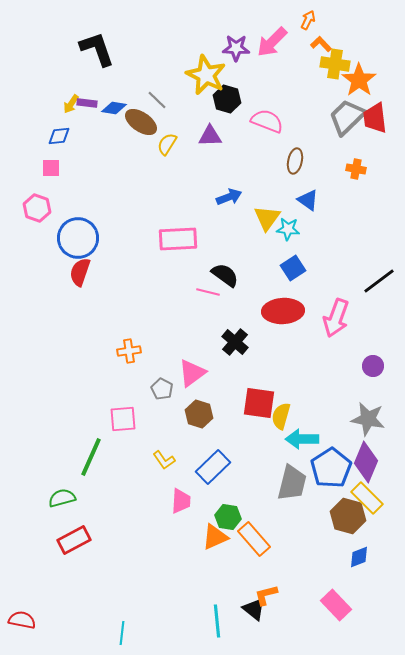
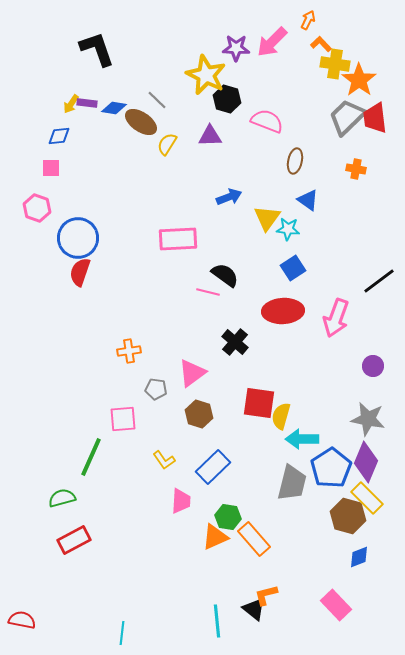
gray pentagon at (162, 389): moved 6 px left; rotated 20 degrees counterclockwise
